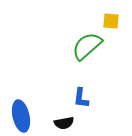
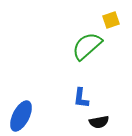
yellow square: moved 1 px up; rotated 24 degrees counterclockwise
blue ellipse: rotated 40 degrees clockwise
black semicircle: moved 35 px right, 1 px up
